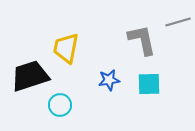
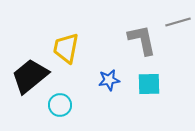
black trapezoid: rotated 21 degrees counterclockwise
